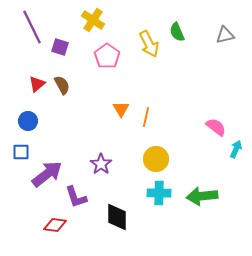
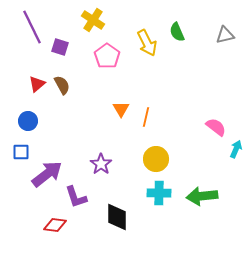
yellow arrow: moved 2 px left, 1 px up
